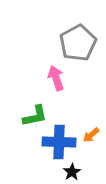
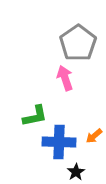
gray pentagon: rotated 6 degrees counterclockwise
pink arrow: moved 9 px right
orange arrow: moved 3 px right, 1 px down
black star: moved 4 px right
